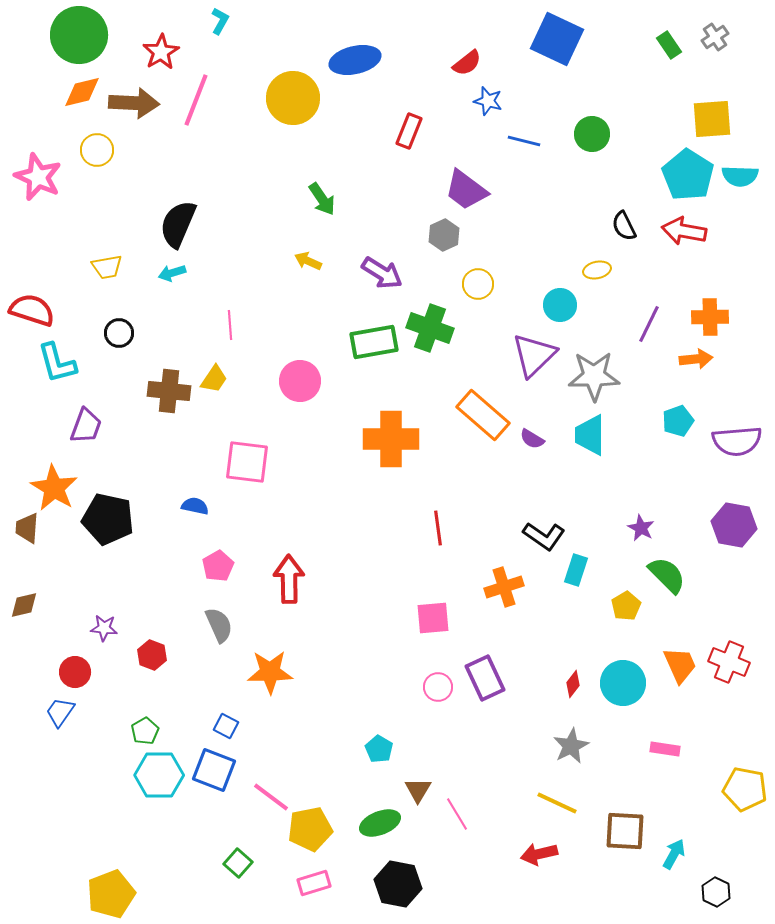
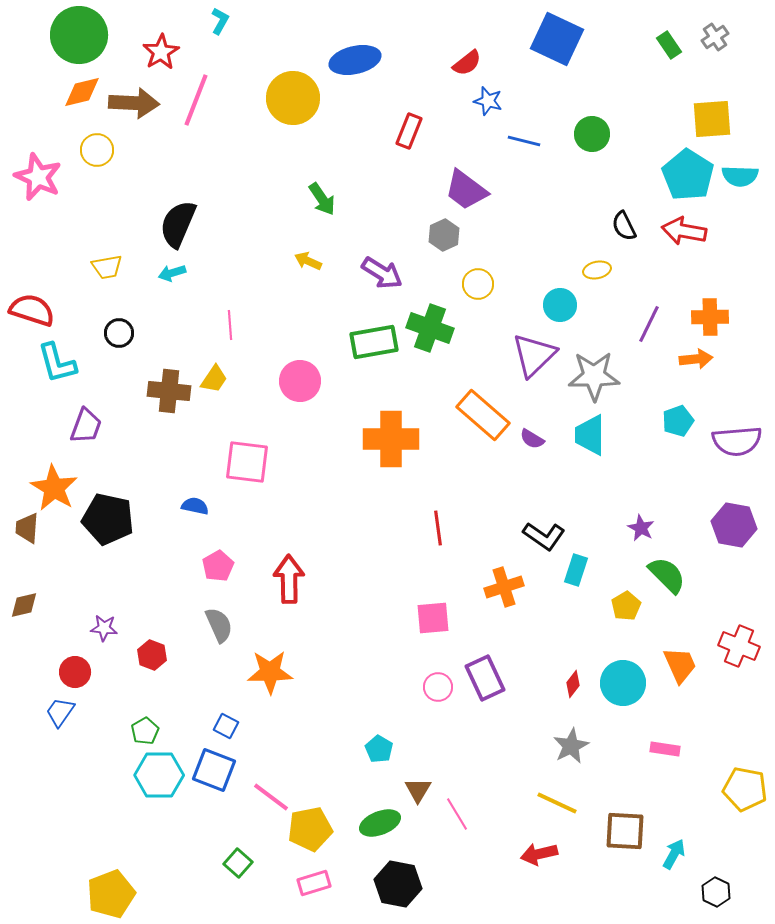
red cross at (729, 662): moved 10 px right, 16 px up
